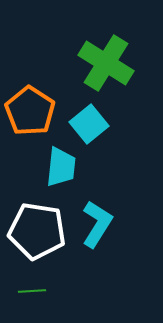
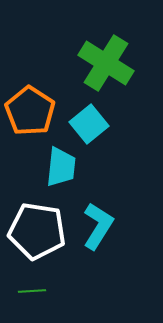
cyan L-shape: moved 1 px right, 2 px down
